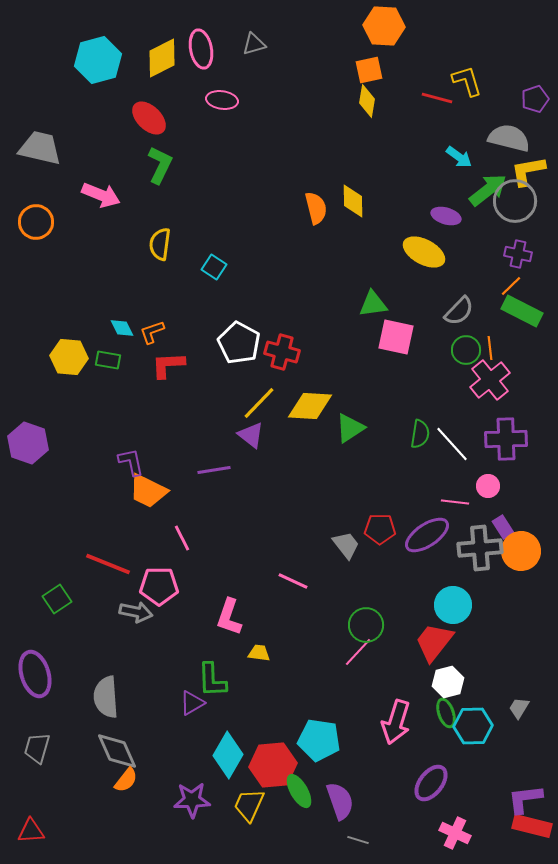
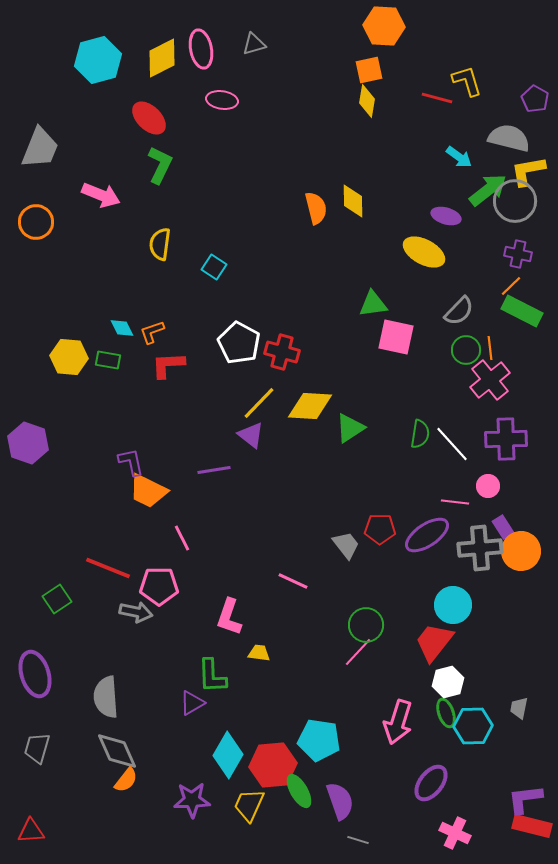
purple pentagon at (535, 99): rotated 24 degrees counterclockwise
gray trapezoid at (40, 148): rotated 99 degrees clockwise
red line at (108, 564): moved 4 px down
green L-shape at (212, 680): moved 4 px up
gray trapezoid at (519, 708): rotated 20 degrees counterclockwise
pink arrow at (396, 722): moved 2 px right
